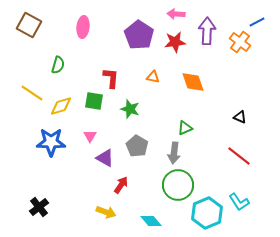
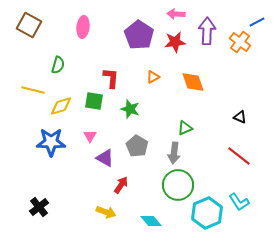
orange triangle: rotated 40 degrees counterclockwise
yellow line: moved 1 px right, 3 px up; rotated 20 degrees counterclockwise
